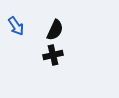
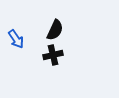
blue arrow: moved 13 px down
